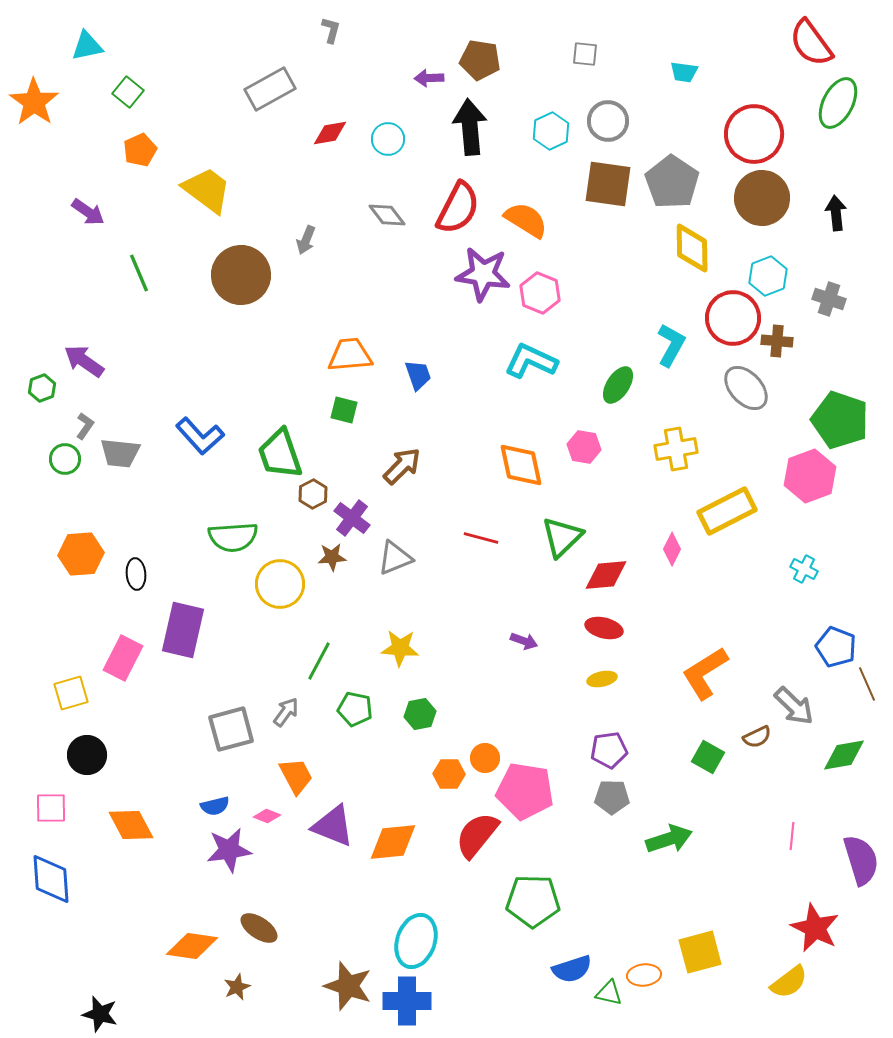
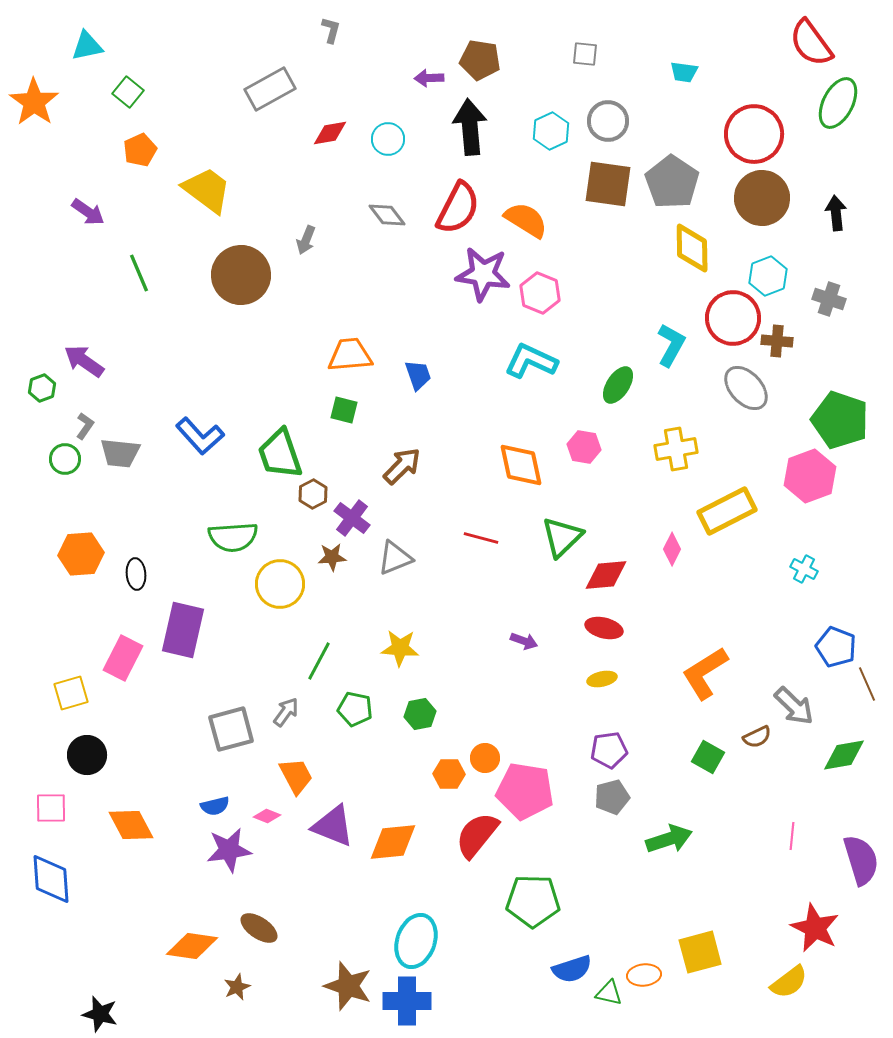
gray pentagon at (612, 797): rotated 16 degrees counterclockwise
